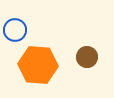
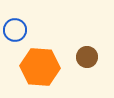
orange hexagon: moved 2 px right, 2 px down
